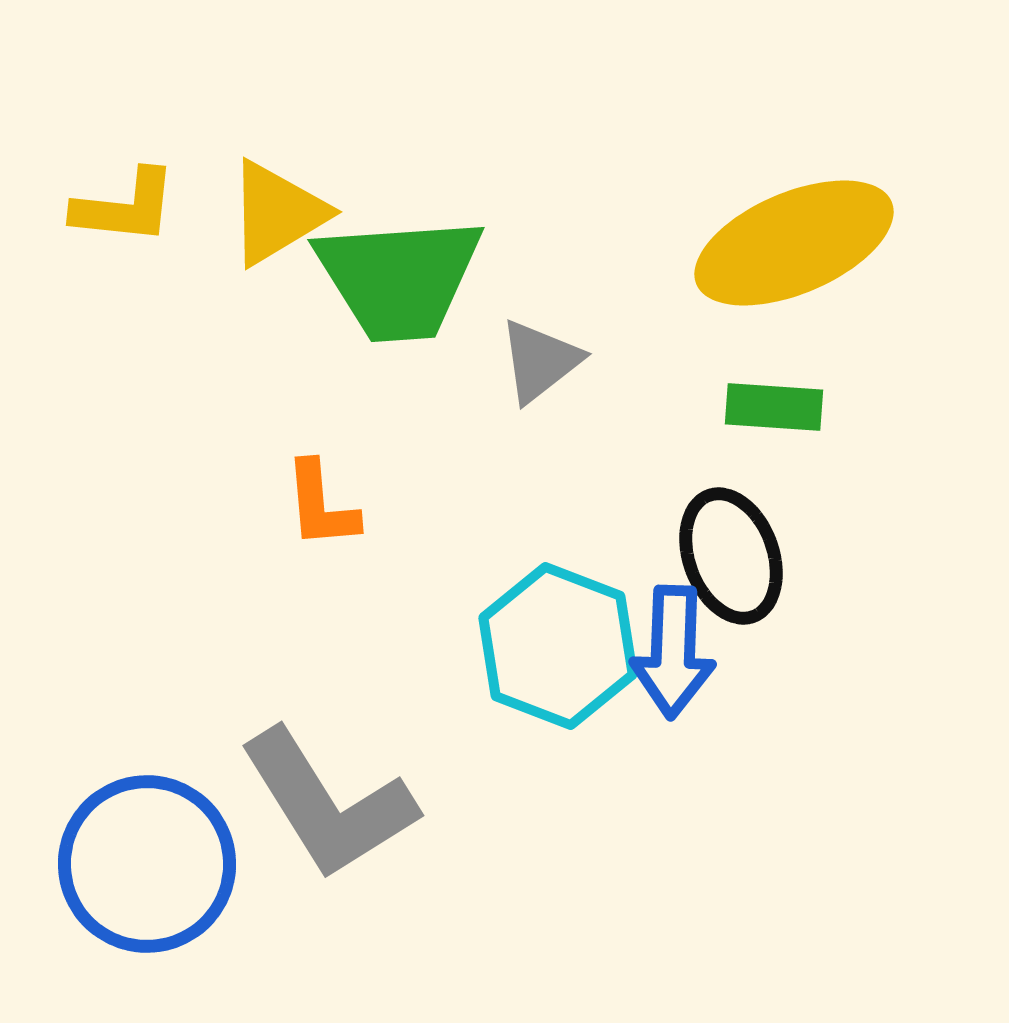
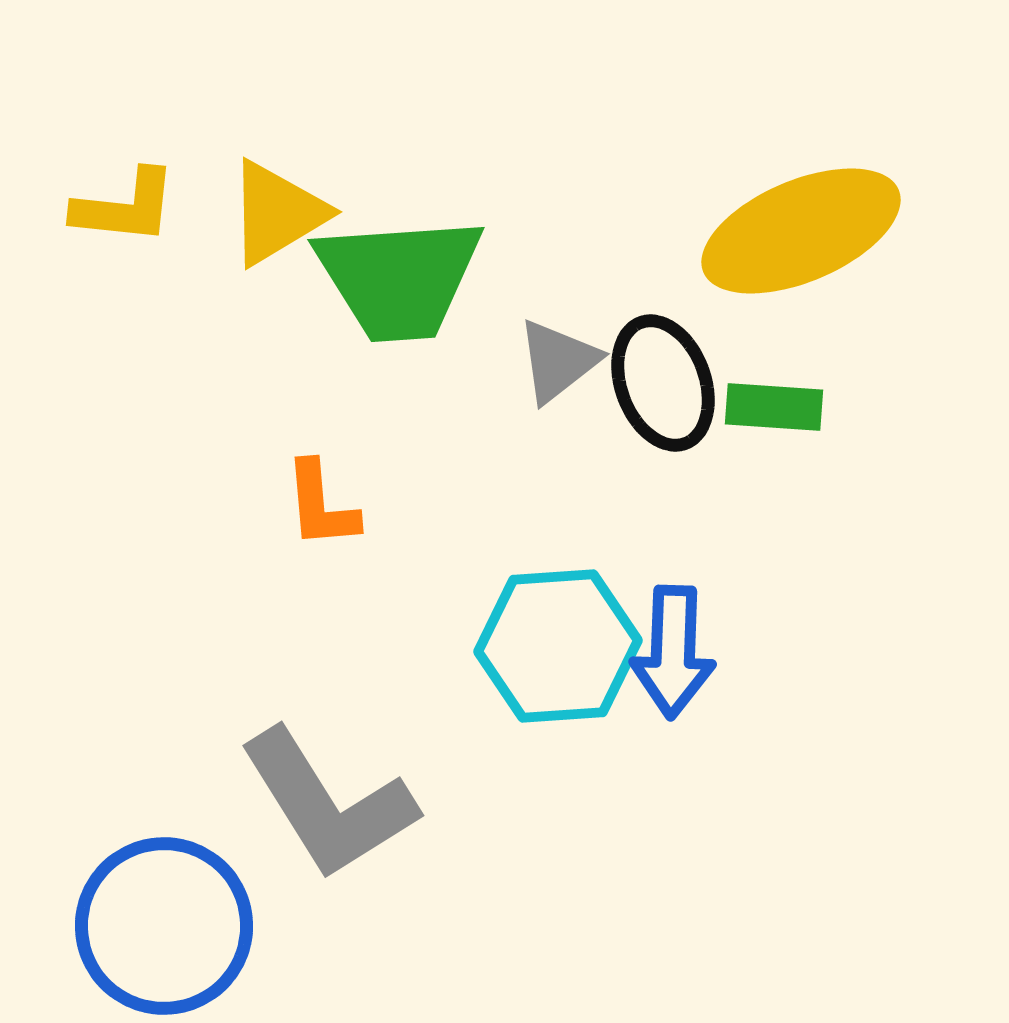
yellow ellipse: moved 7 px right, 12 px up
gray triangle: moved 18 px right
black ellipse: moved 68 px left, 173 px up
cyan hexagon: rotated 25 degrees counterclockwise
blue circle: moved 17 px right, 62 px down
